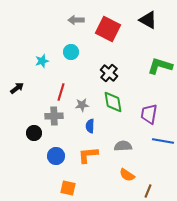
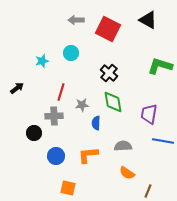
cyan circle: moved 1 px down
blue semicircle: moved 6 px right, 3 px up
orange semicircle: moved 2 px up
